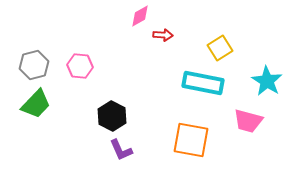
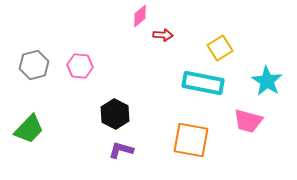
pink diamond: rotated 10 degrees counterclockwise
green trapezoid: moved 7 px left, 25 px down
black hexagon: moved 3 px right, 2 px up
purple L-shape: rotated 130 degrees clockwise
